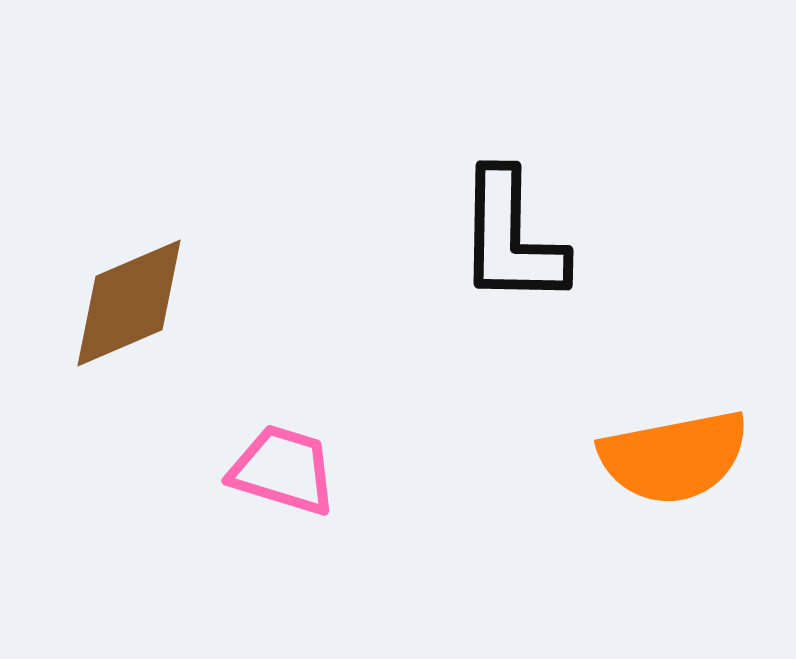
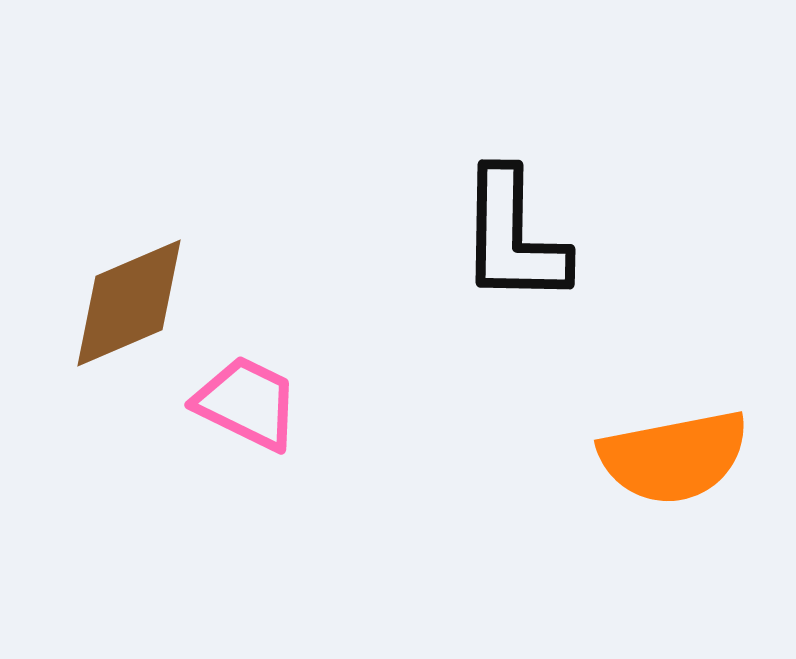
black L-shape: moved 2 px right, 1 px up
pink trapezoid: moved 36 px left, 67 px up; rotated 9 degrees clockwise
